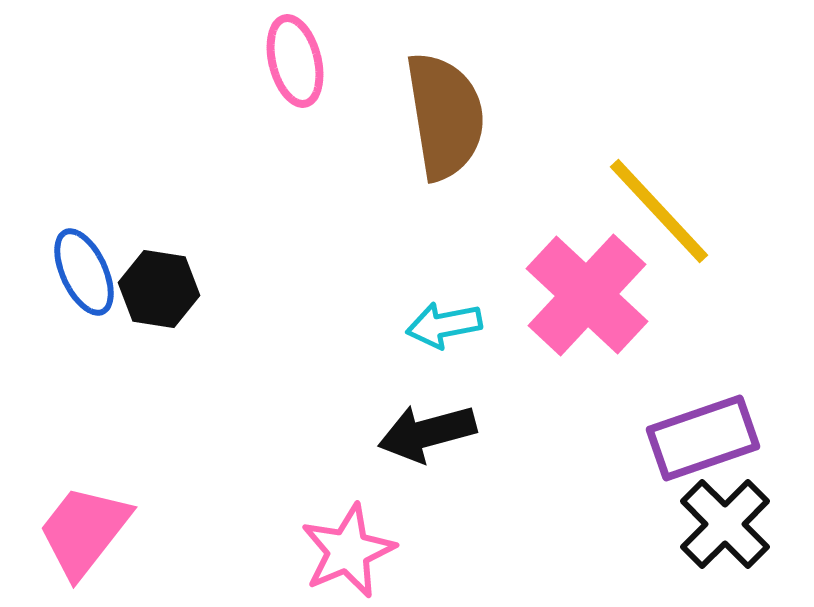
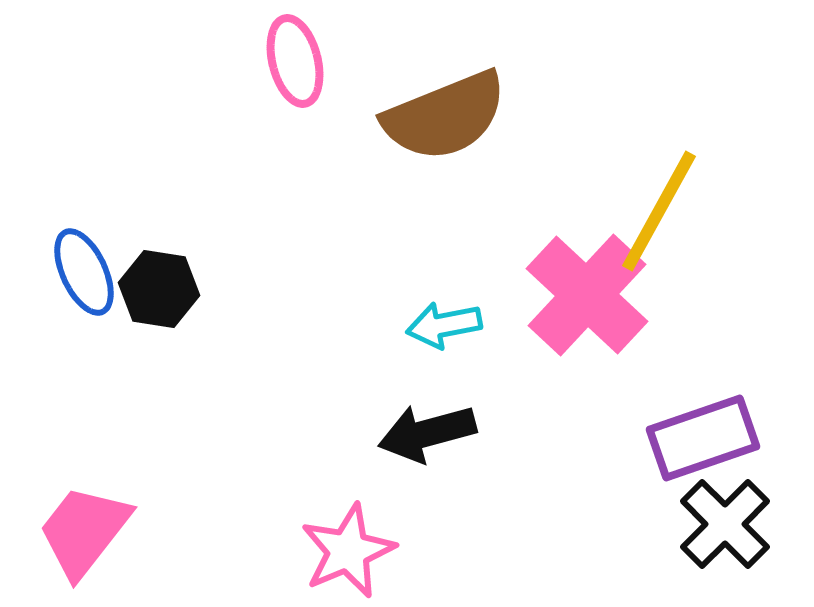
brown semicircle: rotated 77 degrees clockwise
yellow line: rotated 72 degrees clockwise
